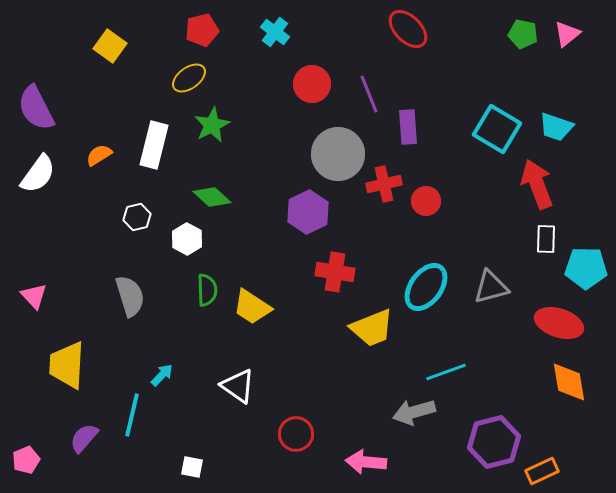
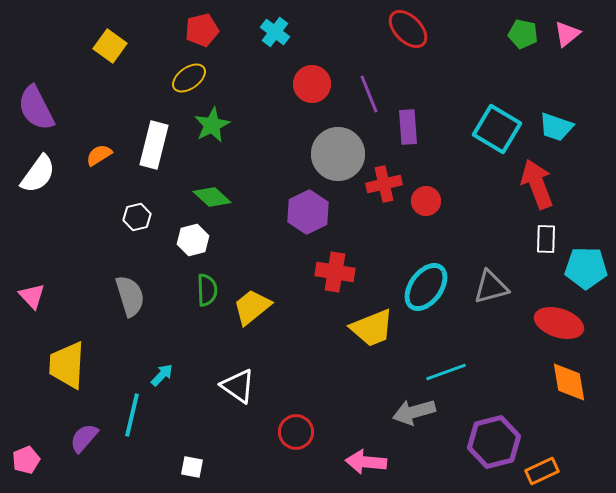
white hexagon at (187, 239): moved 6 px right, 1 px down; rotated 16 degrees clockwise
pink triangle at (34, 296): moved 2 px left
yellow trapezoid at (252, 307): rotated 108 degrees clockwise
red circle at (296, 434): moved 2 px up
